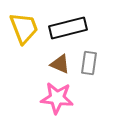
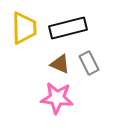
yellow trapezoid: rotated 20 degrees clockwise
gray rectangle: rotated 35 degrees counterclockwise
